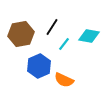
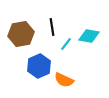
black line: rotated 42 degrees counterclockwise
cyan line: moved 2 px right
